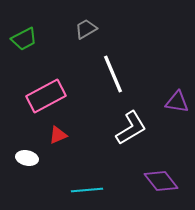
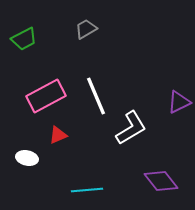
white line: moved 17 px left, 22 px down
purple triangle: moved 2 px right; rotated 35 degrees counterclockwise
